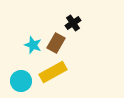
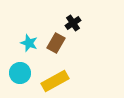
cyan star: moved 4 px left, 2 px up
yellow rectangle: moved 2 px right, 9 px down
cyan circle: moved 1 px left, 8 px up
